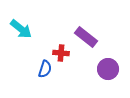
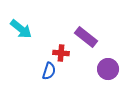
blue semicircle: moved 4 px right, 2 px down
